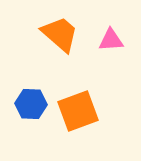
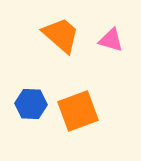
orange trapezoid: moved 1 px right, 1 px down
pink triangle: rotated 20 degrees clockwise
